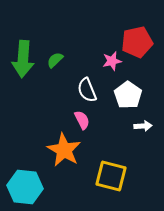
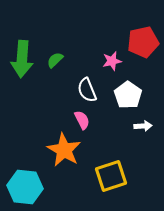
red pentagon: moved 6 px right
green arrow: moved 1 px left
yellow square: rotated 32 degrees counterclockwise
